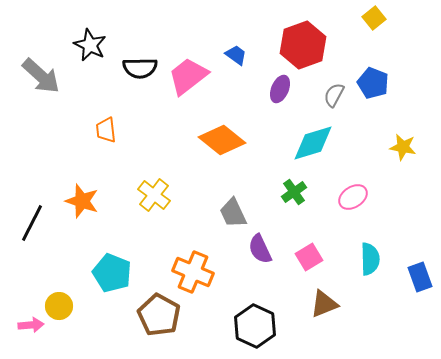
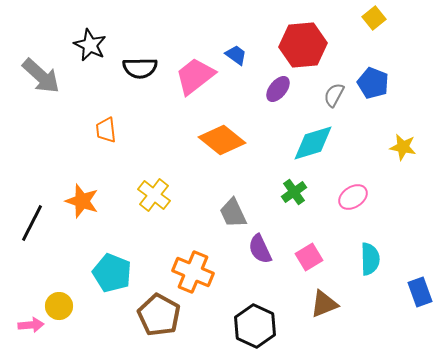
red hexagon: rotated 15 degrees clockwise
pink trapezoid: moved 7 px right
purple ellipse: moved 2 px left; rotated 16 degrees clockwise
blue rectangle: moved 15 px down
